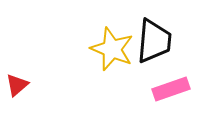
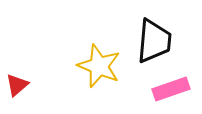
yellow star: moved 13 px left, 17 px down
